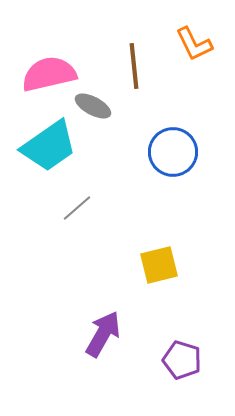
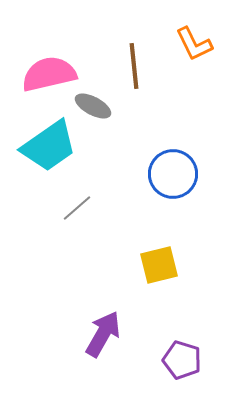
blue circle: moved 22 px down
